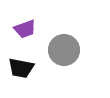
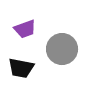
gray circle: moved 2 px left, 1 px up
